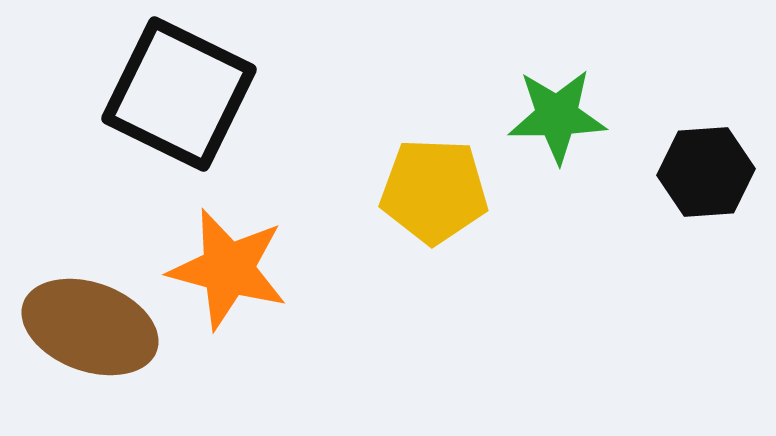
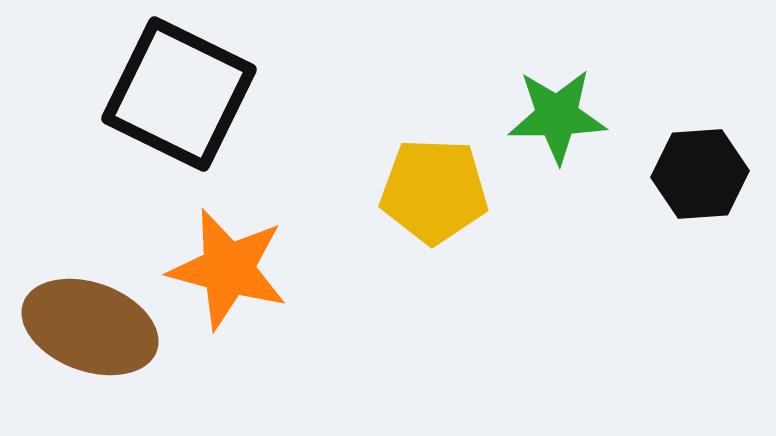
black hexagon: moved 6 px left, 2 px down
